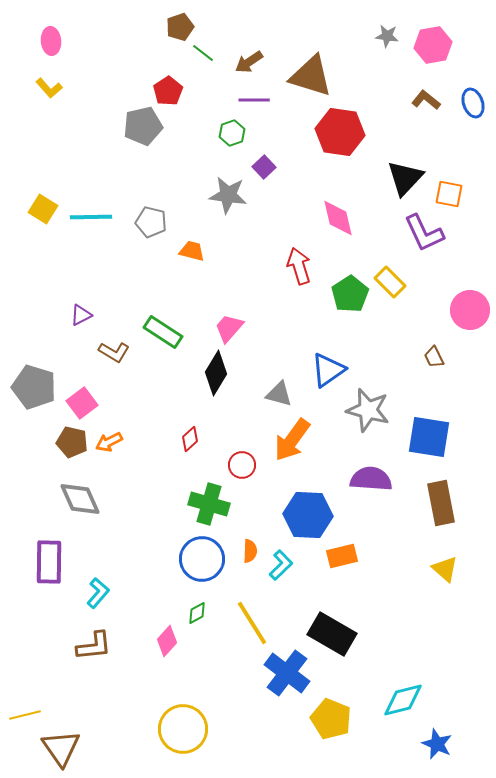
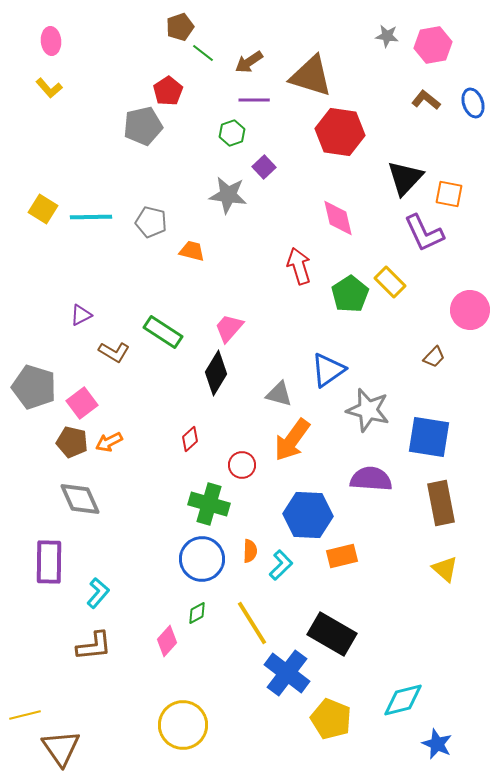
brown trapezoid at (434, 357): rotated 110 degrees counterclockwise
yellow circle at (183, 729): moved 4 px up
